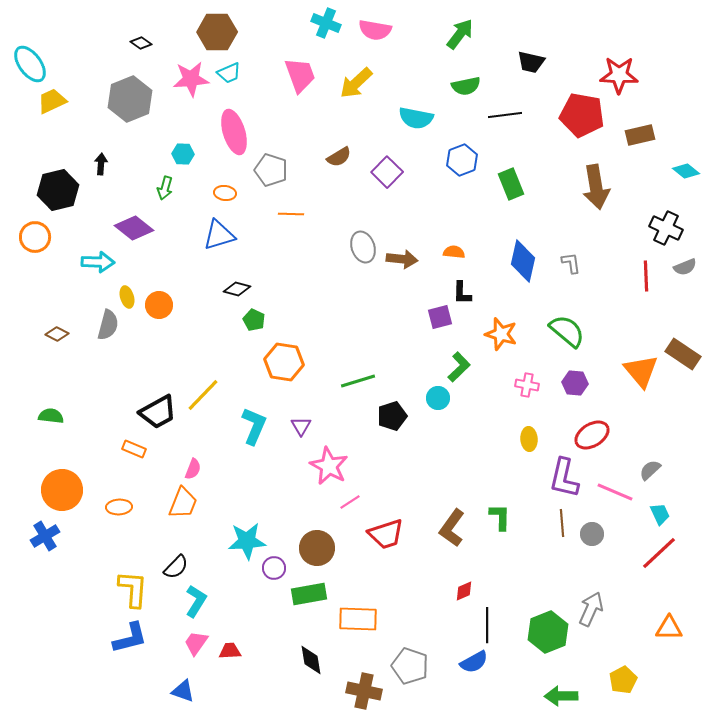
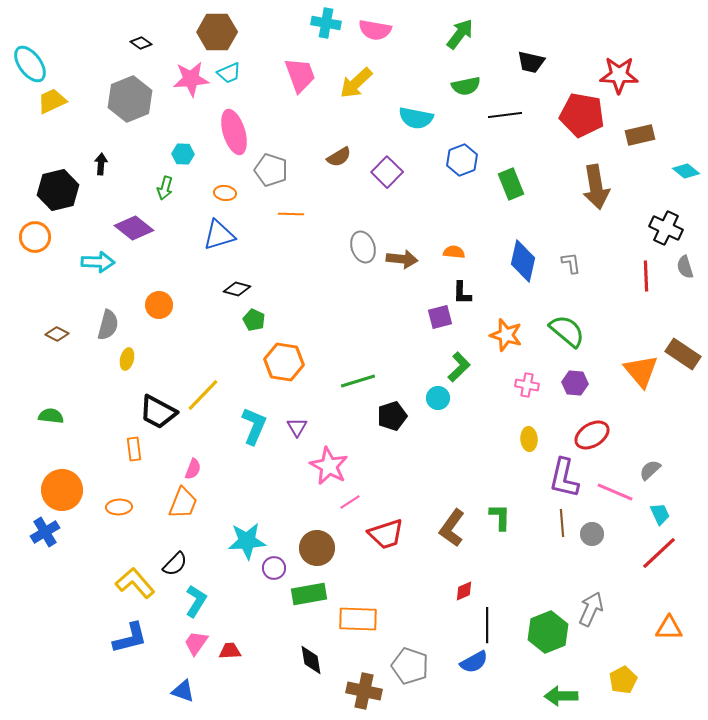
cyan cross at (326, 23): rotated 12 degrees counterclockwise
gray semicircle at (685, 267): rotated 95 degrees clockwise
yellow ellipse at (127, 297): moved 62 px down; rotated 30 degrees clockwise
orange star at (501, 334): moved 5 px right, 1 px down
black trapezoid at (158, 412): rotated 57 degrees clockwise
purple triangle at (301, 426): moved 4 px left, 1 px down
orange rectangle at (134, 449): rotated 60 degrees clockwise
blue cross at (45, 536): moved 4 px up
black semicircle at (176, 567): moved 1 px left, 3 px up
yellow L-shape at (133, 589): moved 2 px right, 6 px up; rotated 45 degrees counterclockwise
